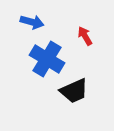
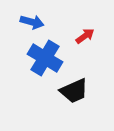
red arrow: rotated 84 degrees clockwise
blue cross: moved 2 px left, 1 px up
